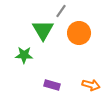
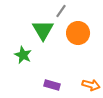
orange circle: moved 1 px left
green star: moved 1 px left; rotated 24 degrees clockwise
